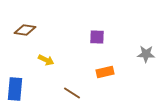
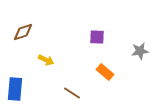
brown diamond: moved 2 px left, 2 px down; rotated 25 degrees counterclockwise
gray star: moved 6 px left, 3 px up; rotated 12 degrees counterclockwise
orange rectangle: rotated 54 degrees clockwise
